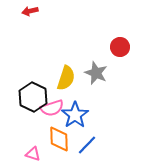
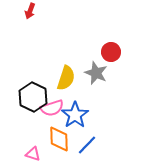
red arrow: rotated 56 degrees counterclockwise
red circle: moved 9 px left, 5 px down
